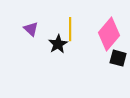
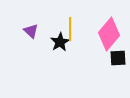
purple triangle: moved 2 px down
black star: moved 2 px right, 2 px up
black square: rotated 18 degrees counterclockwise
